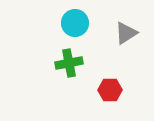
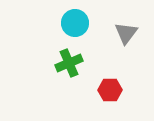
gray triangle: rotated 20 degrees counterclockwise
green cross: rotated 12 degrees counterclockwise
